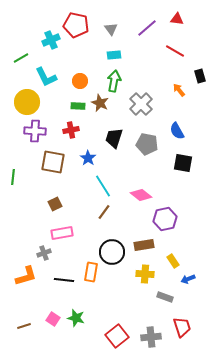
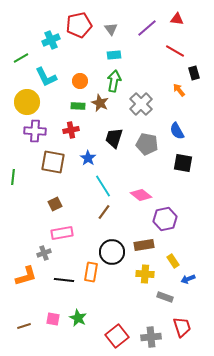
red pentagon at (76, 25): moved 3 px right; rotated 25 degrees counterclockwise
black rectangle at (200, 76): moved 6 px left, 3 px up
green star at (76, 318): moved 2 px right; rotated 12 degrees clockwise
pink square at (53, 319): rotated 24 degrees counterclockwise
